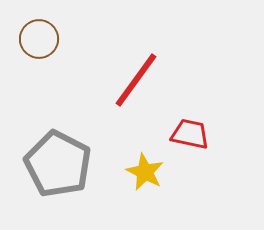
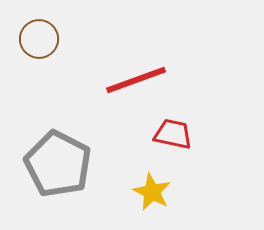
red line: rotated 34 degrees clockwise
red trapezoid: moved 17 px left
yellow star: moved 7 px right, 20 px down
